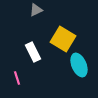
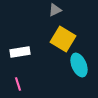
gray triangle: moved 19 px right
white rectangle: moved 13 px left; rotated 72 degrees counterclockwise
pink line: moved 1 px right, 6 px down
